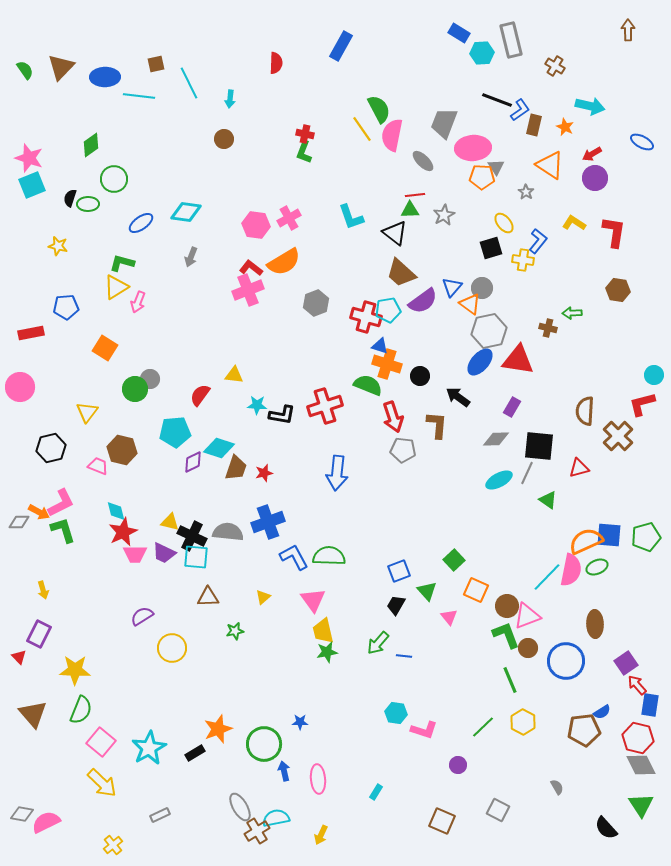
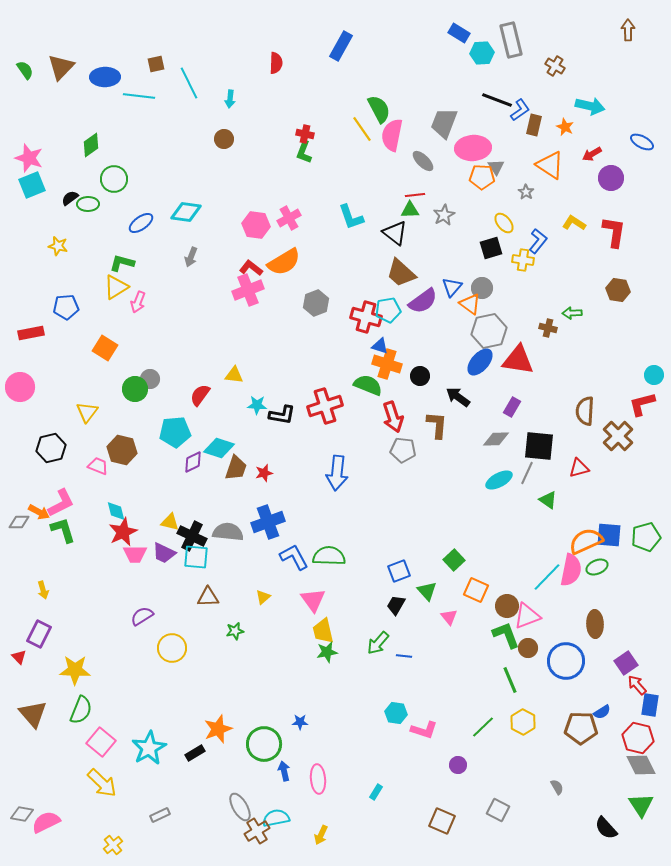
purple circle at (595, 178): moved 16 px right
black semicircle at (70, 198): rotated 36 degrees clockwise
brown pentagon at (584, 730): moved 3 px left, 2 px up; rotated 8 degrees clockwise
